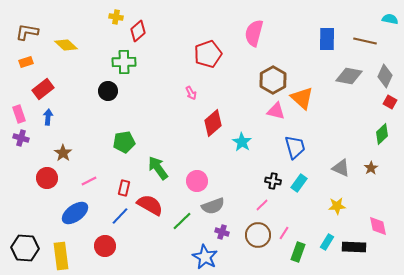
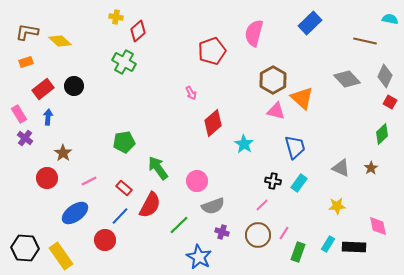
blue rectangle at (327, 39): moved 17 px left, 16 px up; rotated 45 degrees clockwise
yellow diamond at (66, 45): moved 6 px left, 4 px up
red pentagon at (208, 54): moved 4 px right, 3 px up
green cross at (124, 62): rotated 30 degrees clockwise
gray diamond at (349, 76): moved 2 px left, 3 px down; rotated 36 degrees clockwise
black circle at (108, 91): moved 34 px left, 5 px up
pink rectangle at (19, 114): rotated 12 degrees counterclockwise
purple cross at (21, 138): moved 4 px right; rotated 21 degrees clockwise
cyan star at (242, 142): moved 2 px right, 2 px down
red rectangle at (124, 188): rotated 63 degrees counterclockwise
red semicircle at (150, 205): rotated 88 degrees clockwise
green line at (182, 221): moved 3 px left, 4 px down
cyan rectangle at (327, 242): moved 1 px right, 2 px down
red circle at (105, 246): moved 6 px up
yellow rectangle at (61, 256): rotated 28 degrees counterclockwise
blue star at (205, 257): moved 6 px left
